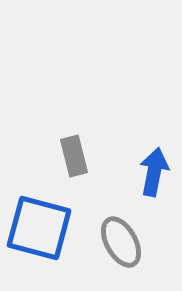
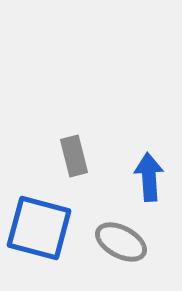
blue arrow: moved 5 px left, 5 px down; rotated 15 degrees counterclockwise
gray ellipse: rotated 33 degrees counterclockwise
